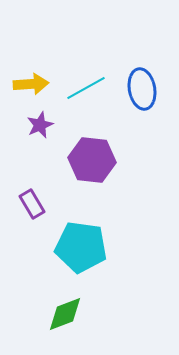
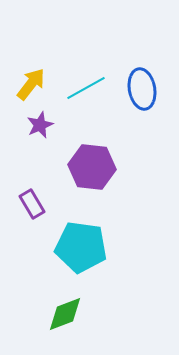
yellow arrow: rotated 48 degrees counterclockwise
purple hexagon: moved 7 px down
